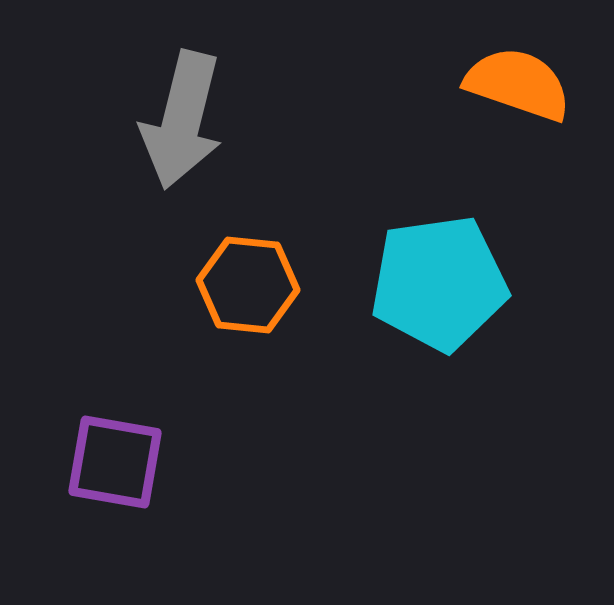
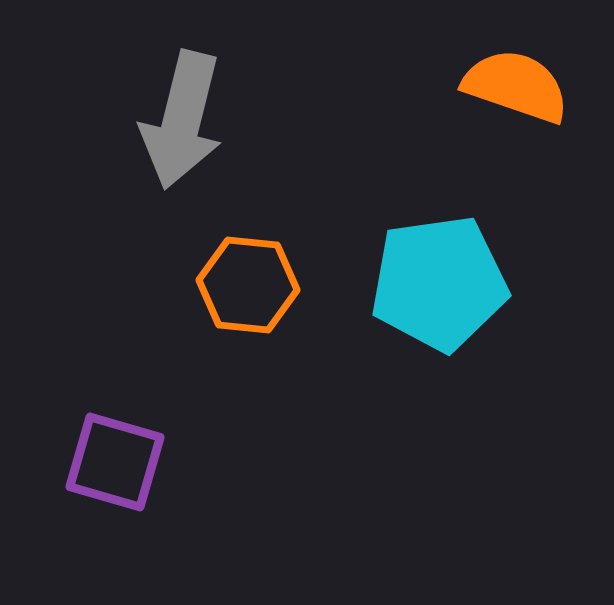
orange semicircle: moved 2 px left, 2 px down
purple square: rotated 6 degrees clockwise
